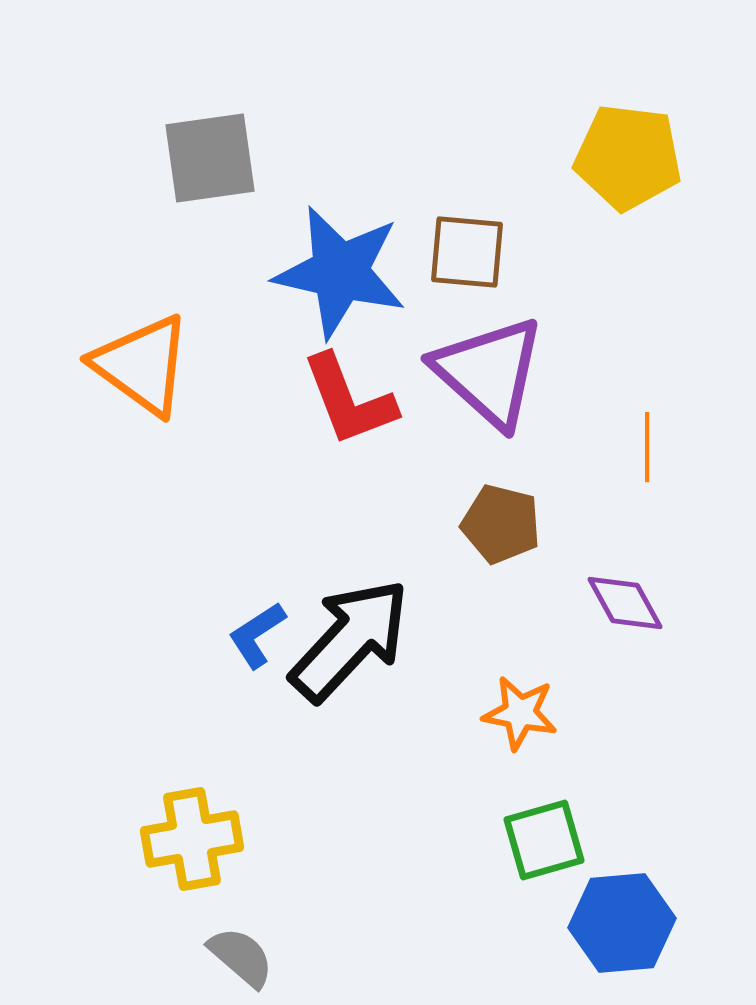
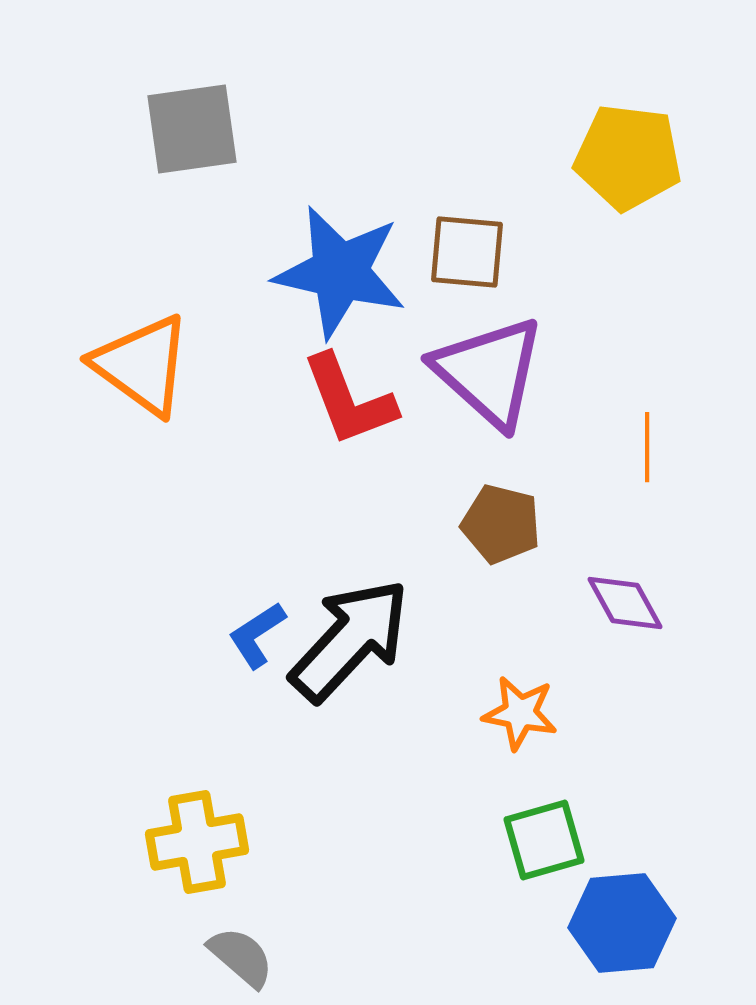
gray square: moved 18 px left, 29 px up
yellow cross: moved 5 px right, 3 px down
